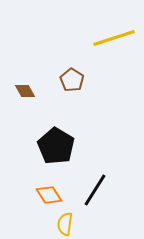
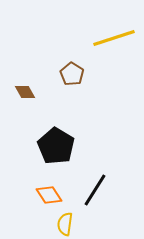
brown pentagon: moved 6 px up
brown diamond: moved 1 px down
